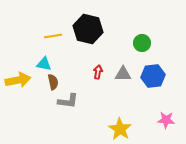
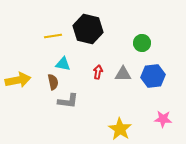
cyan triangle: moved 19 px right
pink star: moved 3 px left, 1 px up
